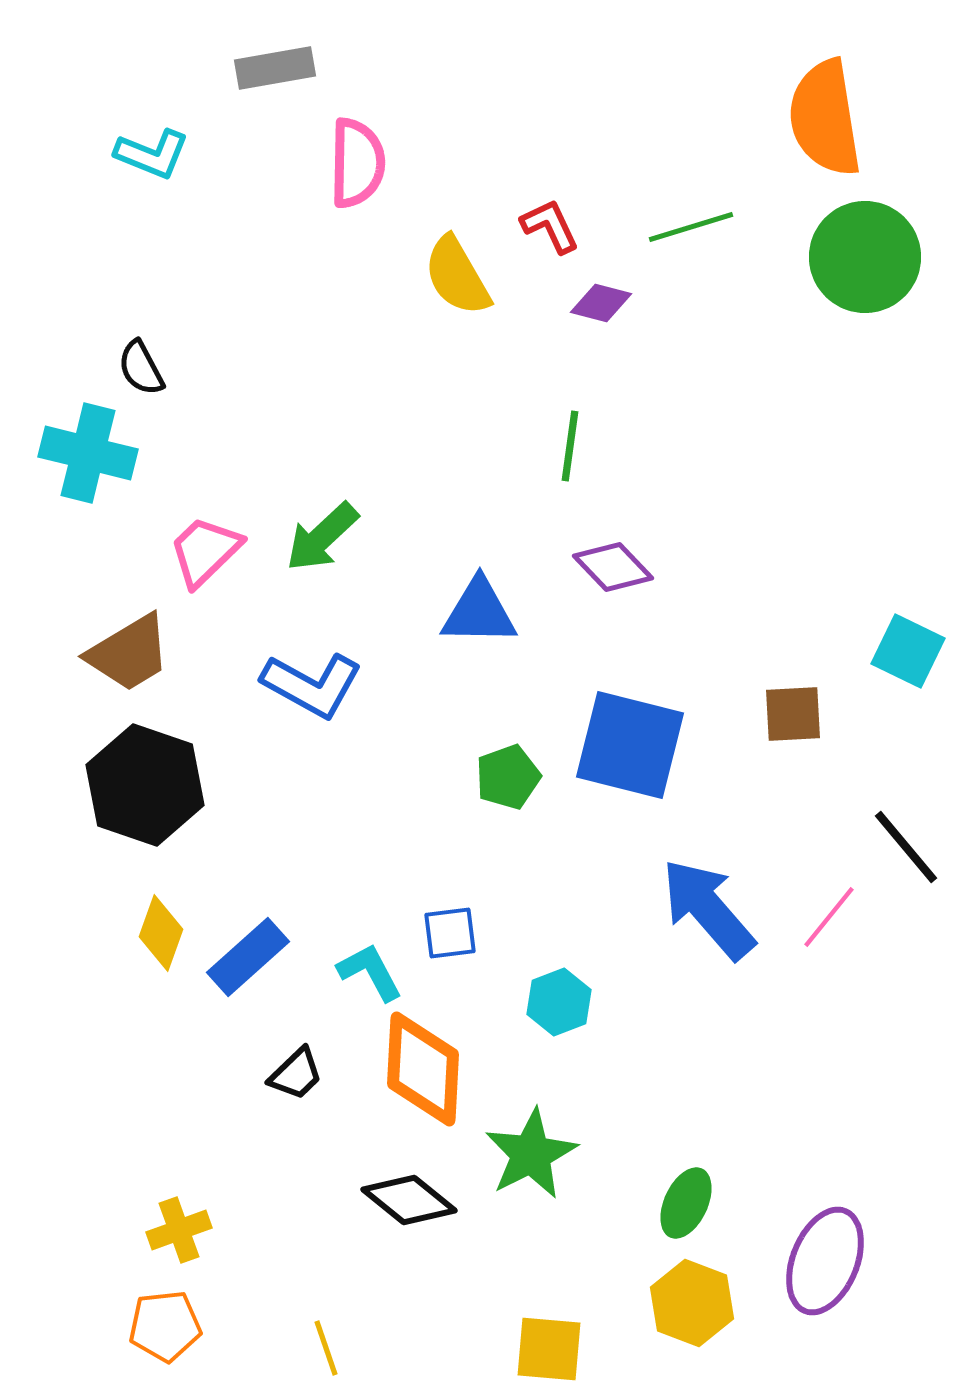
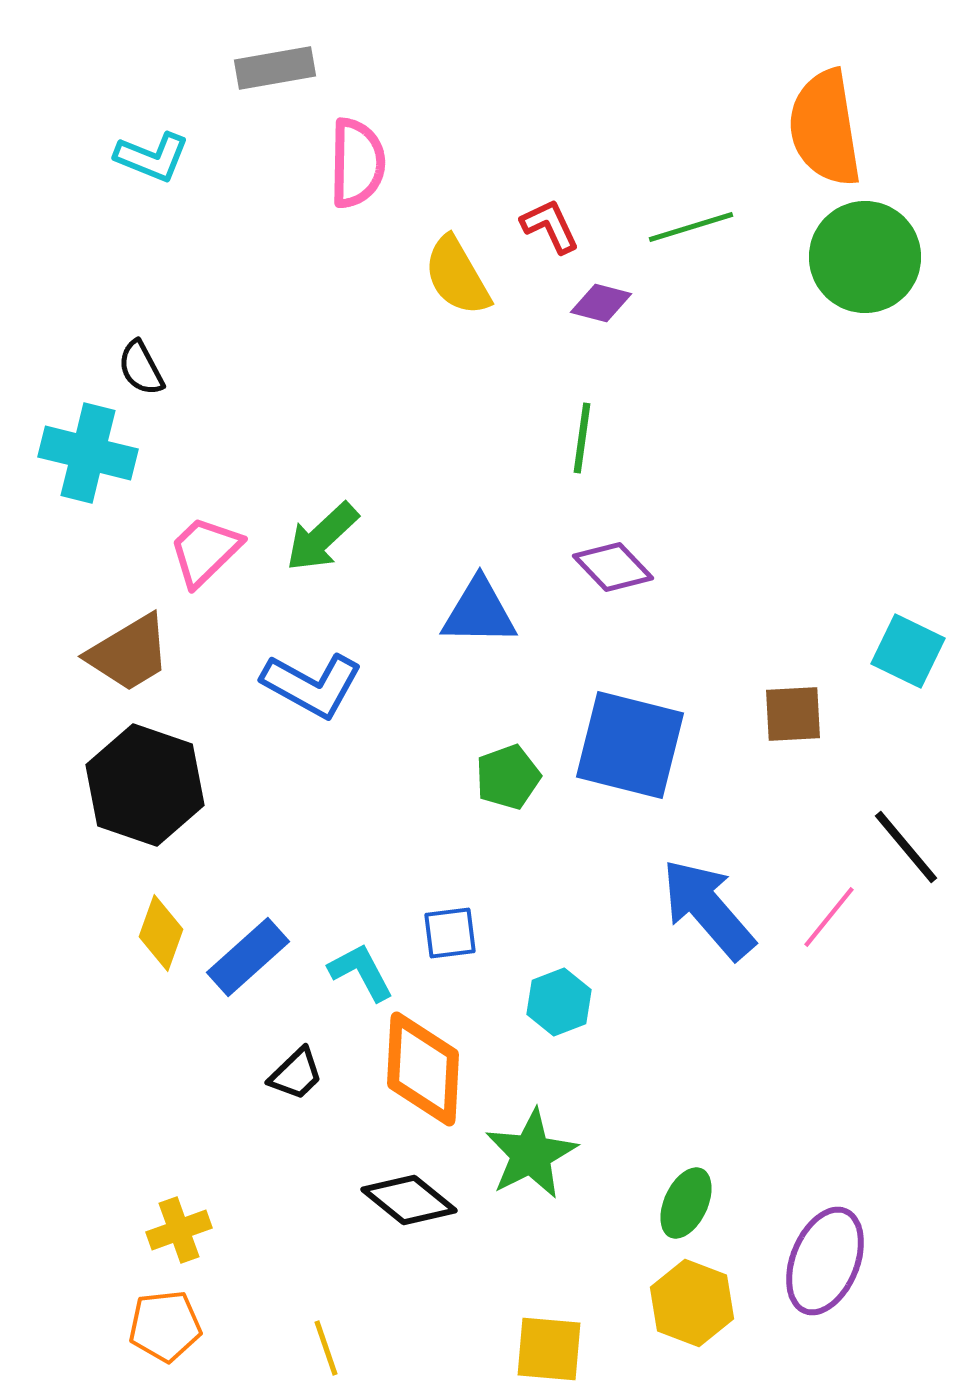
orange semicircle at (825, 118): moved 10 px down
cyan L-shape at (152, 154): moved 3 px down
green line at (570, 446): moved 12 px right, 8 px up
cyan L-shape at (370, 972): moved 9 px left
